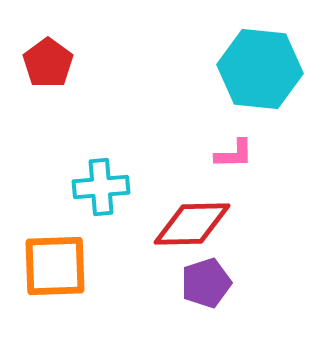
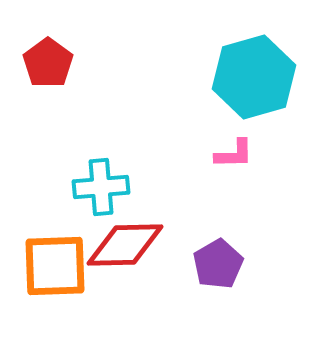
cyan hexagon: moved 6 px left, 8 px down; rotated 22 degrees counterclockwise
red diamond: moved 67 px left, 21 px down
purple pentagon: moved 12 px right, 19 px up; rotated 12 degrees counterclockwise
